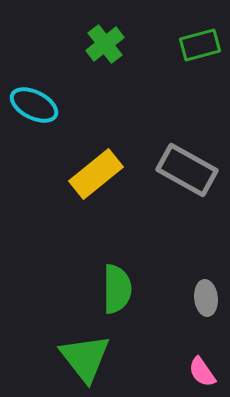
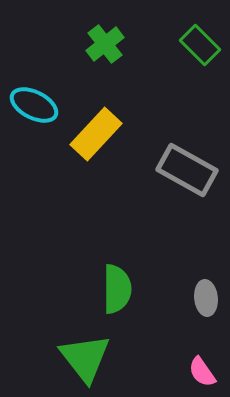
green rectangle: rotated 60 degrees clockwise
yellow rectangle: moved 40 px up; rotated 8 degrees counterclockwise
